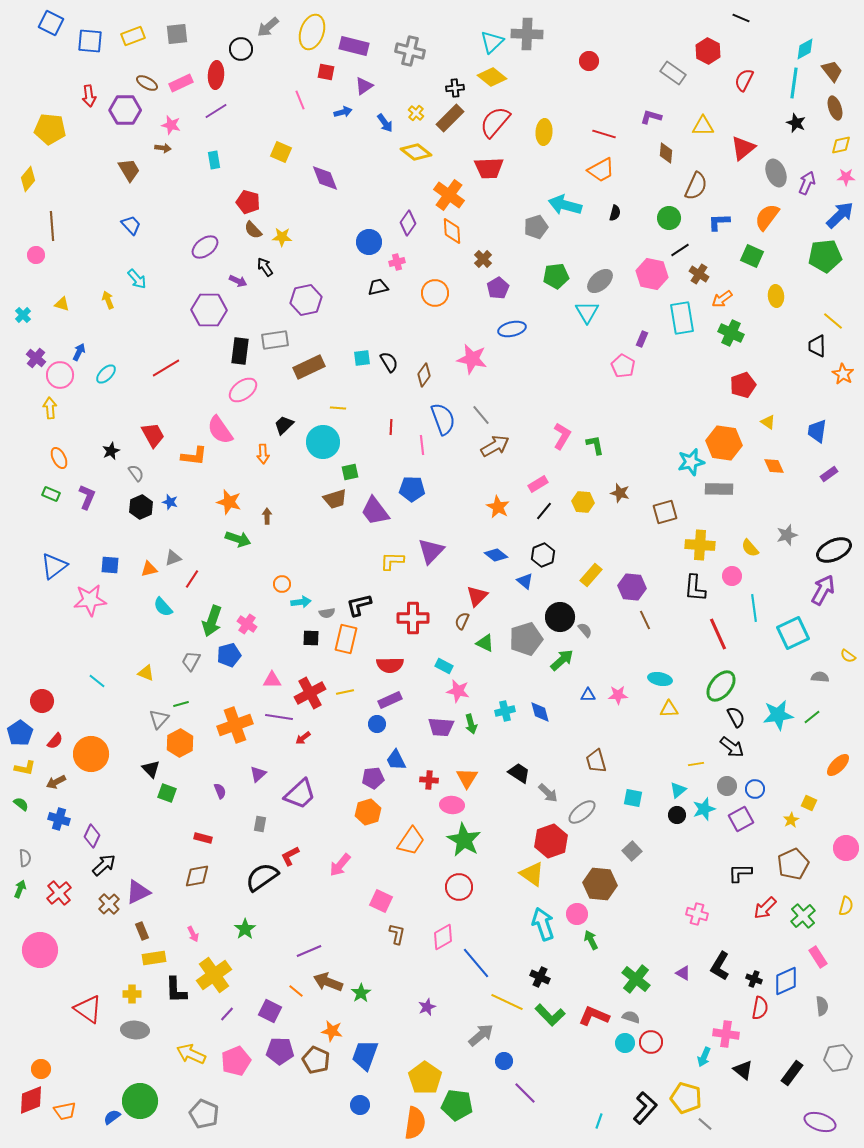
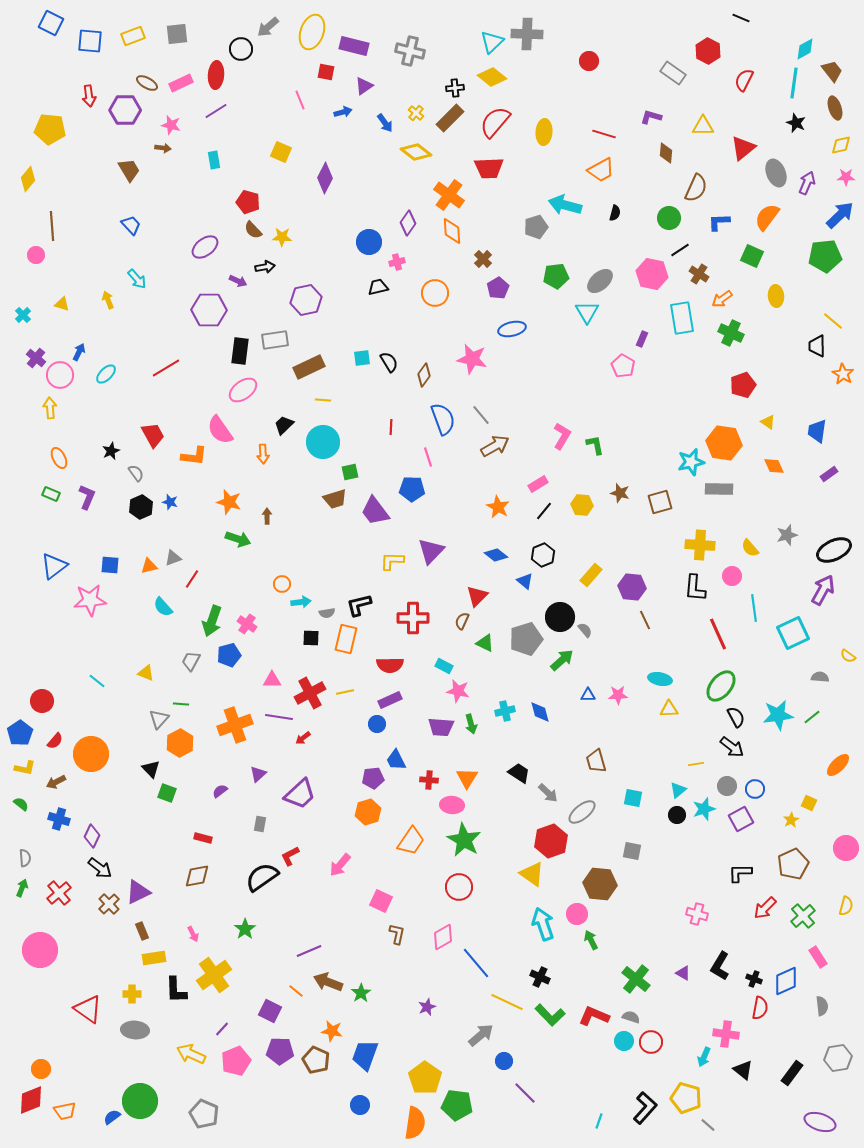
purple diamond at (325, 178): rotated 48 degrees clockwise
brown semicircle at (696, 186): moved 2 px down
black arrow at (265, 267): rotated 114 degrees clockwise
yellow line at (338, 408): moved 15 px left, 8 px up
pink line at (422, 445): moved 6 px right, 12 px down; rotated 12 degrees counterclockwise
yellow hexagon at (583, 502): moved 1 px left, 3 px down
brown square at (665, 512): moved 5 px left, 10 px up
orange triangle at (149, 569): moved 3 px up
green line at (181, 704): rotated 21 degrees clockwise
purple semicircle at (220, 791): rotated 105 degrees counterclockwise
gray square at (632, 851): rotated 36 degrees counterclockwise
black arrow at (104, 865): moved 4 px left, 3 px down; rotated 80 degrees clockwise
green arrow at (20, 889): moved 2 px right, 1 px up
purple line at (227, 1014): moved 5 px left, 15 px down
cyan circle at (625, 1043): moved 1 px left, 2 px up
gray line at (705, 1124): moved 3 px right, 1 px down
